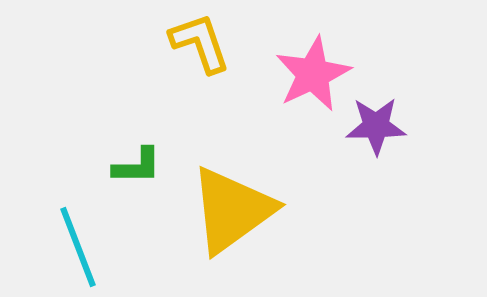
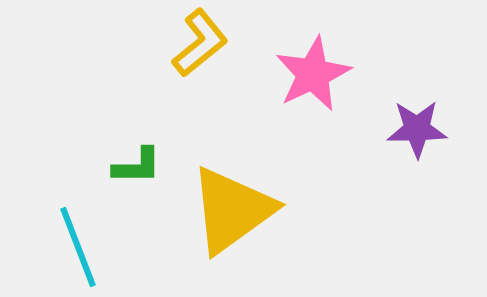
yellow L-shape: rotated 70 degrees clockwise
purple star: moved 41 px right, 3 px down
